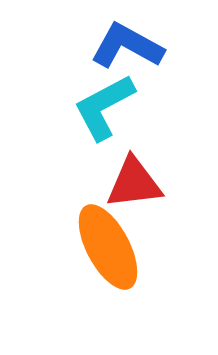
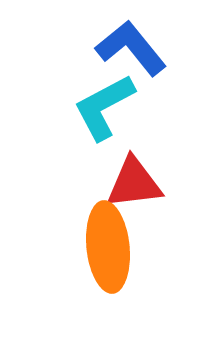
blue L-shape: moved 4 px right, 2 px down; rotated 22 degrees clockwise
orange ellipse: rotated 22 degrees clockwise
